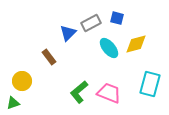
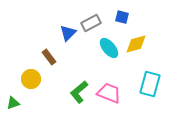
blue square: moved 5 px right, 1 px up
yellow circle: moved 9 px right, 2 px up
